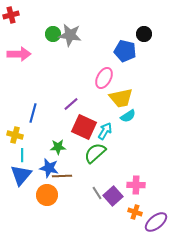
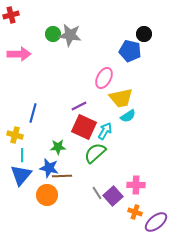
blue pentagon: moved 5 px right
purple line: moved 8 px right, 2 px down; rotated 14 degrees clockwise
